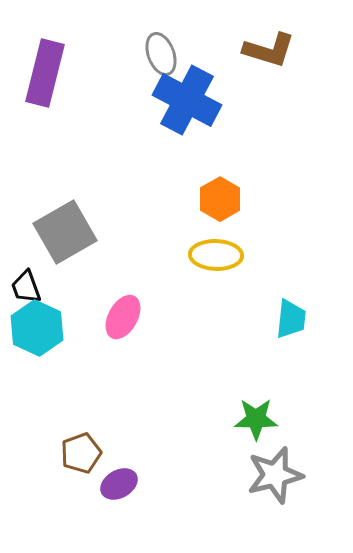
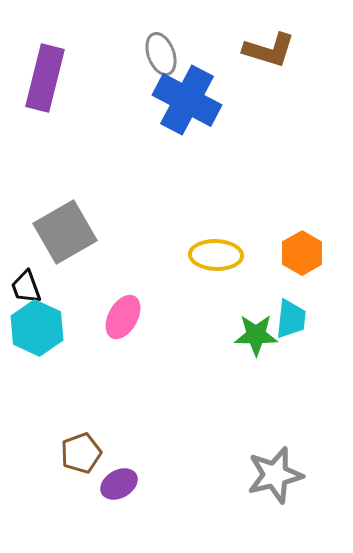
purple rectangle: moved 5 px down
orange hexagon: moved 82 px right, 54 px down
green star: moved 84 px up
